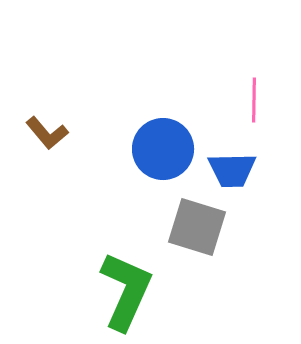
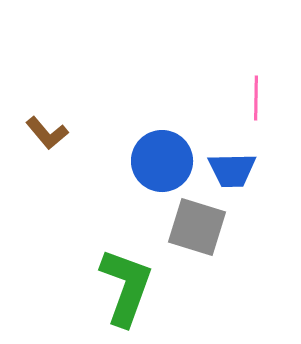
pink line: moved 2 px right, 2 px up
blue circle: moved 1 px left, 12 px down
green L-shape: moved 4 px up; rotated 4 degrees counterclockwise
